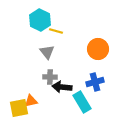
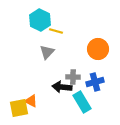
gray triangle: rotated 21 degrees clockwise
gray cross: moved 23 px right
orange triangle: rotated 40 degrees clockwise
